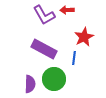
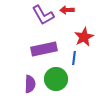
purple L-shape: moved 1 px left
purple rectangle: rotated 40 degrees counterclockwise
green circle: moved 2 px right
